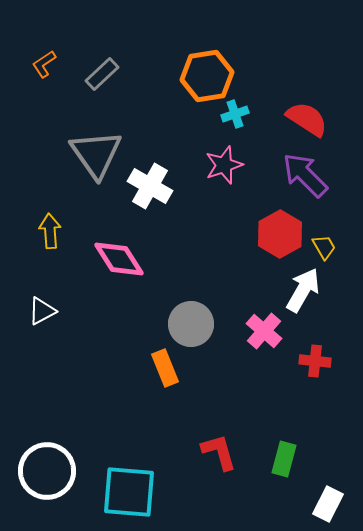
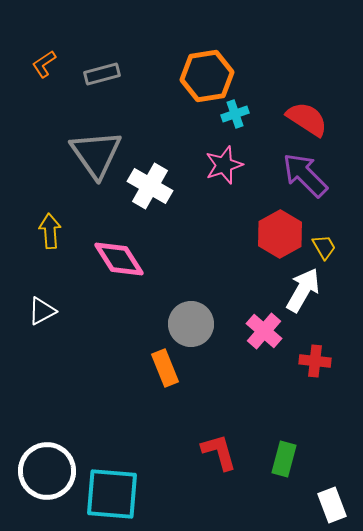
gray rectangle: rotated 28 degrees clockwise
cyan square: moved 17 px left, 2 px down
white rectangle: moved 4 px right, 1 px down; rotated 48 degrees counterclockwise
